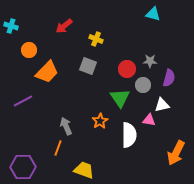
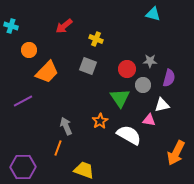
white semicircle: rotated 60 degrees counterclockwise
